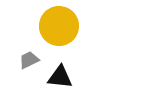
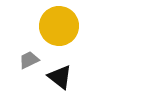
black triangle: rotated 32 degrees clockwise
